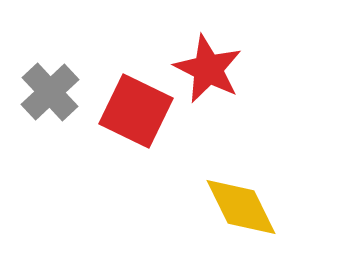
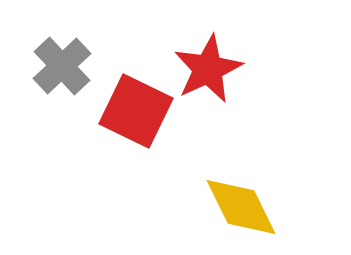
red star: rotated 20 degrees clockwise
gray cross: moved 12 px right, 26 px up
